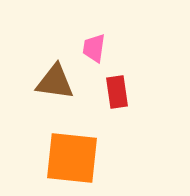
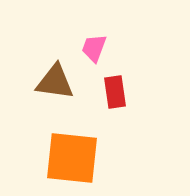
pink trapezoid: rotated 12 degrees clockwise
red rectangle: moved 2 px left
